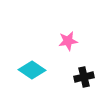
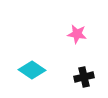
pink star: moved 9 px right, 7 px up; rotated 18 degrees clockwise
